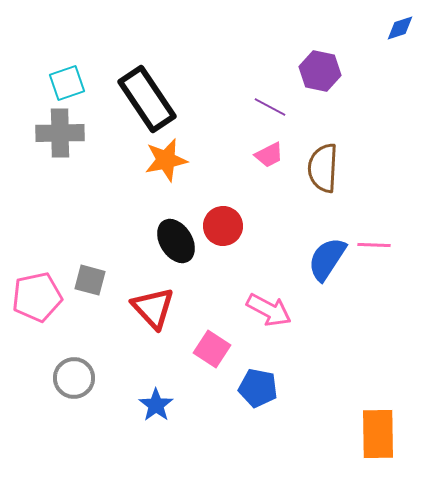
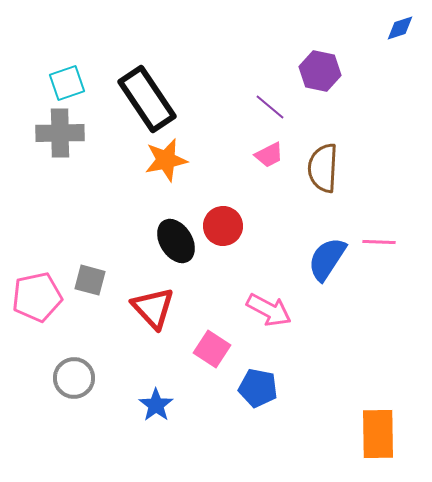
purple line: rotated 12 degrees clockwise
pink line: moved 5 px right, 3 px up
